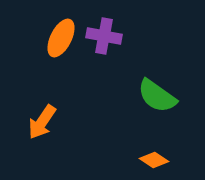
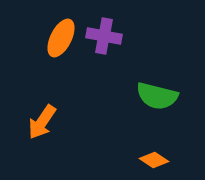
green semicircle: rotated 21 degrees counterclockwise
